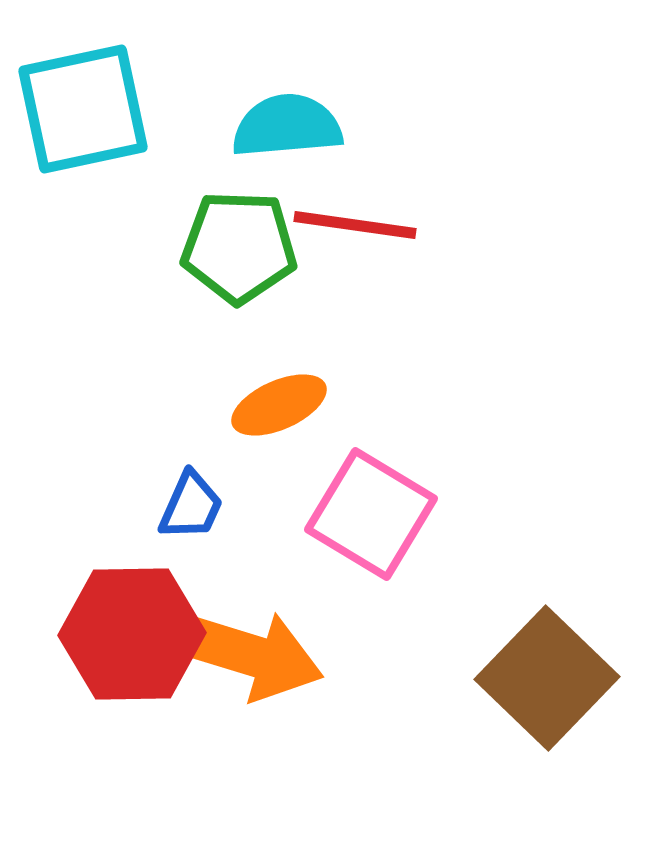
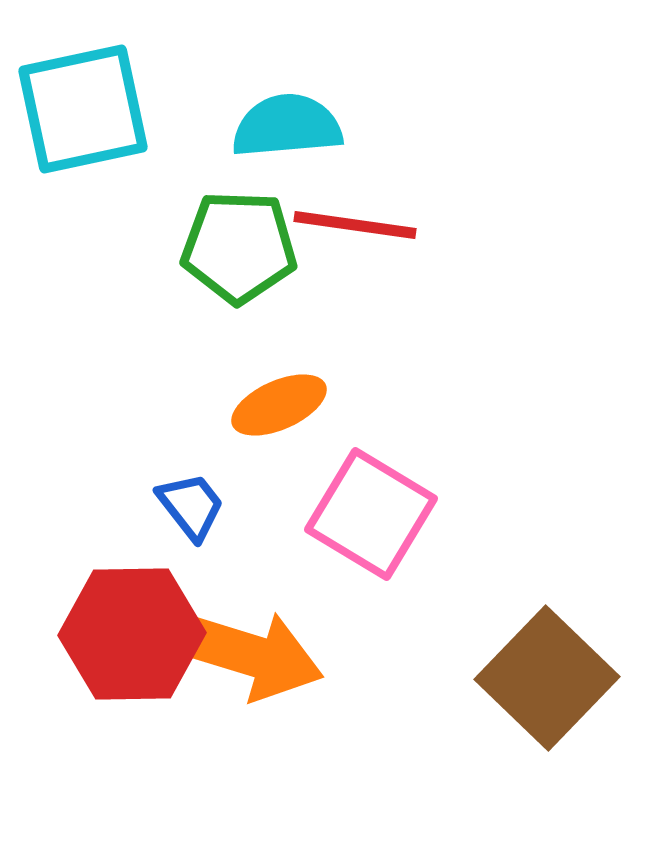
blue trapezoid: rotated 62 degrees counterclockwise
